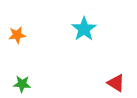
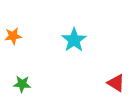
cyan star: moved 10 px left, 11 px down
orange star: moved 4 px left, 1 px down
